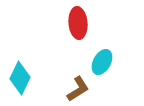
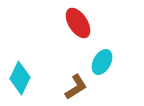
red ellipse: rotated 28 degrees counterclockwise
brown L-shape: moved 2 px left, 2 px up
